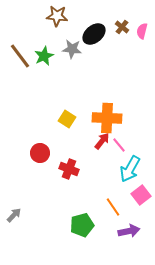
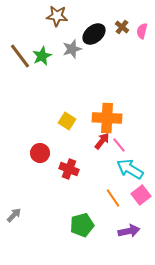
gray star: rotated 24 degrees counterclockwise
green star: moved 2 px left
yellow square: moved 2 px down
cyan arrow: rotated 92 degrees clockwise
orange line: moved 9 px up
